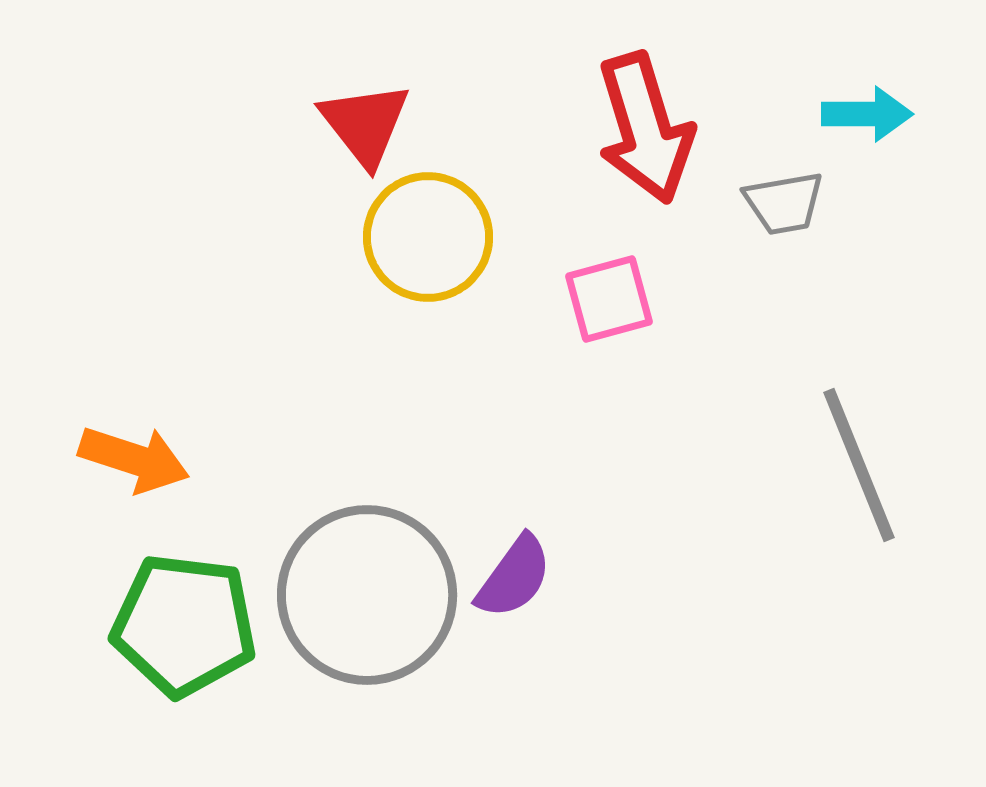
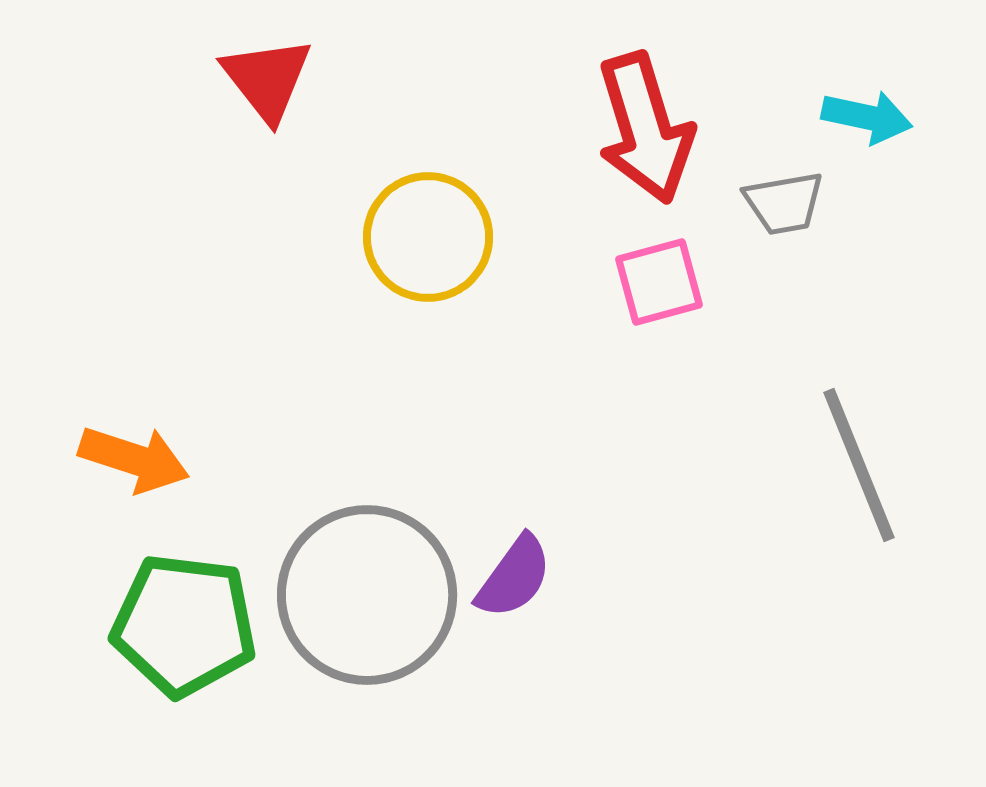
cyan arrow: moved 3 px down; rotated 12 degrees clockwise
red triangle: moved 98 px left, 45 px up
pink square: moved 50 px right, 17 px up
